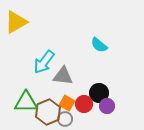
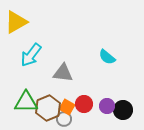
cyan semicircle: moved 8 px right, 12 px down
cyan arrow: moved 13 px left, 7 px up
gray triangle: moved 3 px up
black circle: moved 24 px right, 17 px down
orange square: moved 4 px down
brown hexagon: moved 4 px up
gray circle: moved 1 px left
